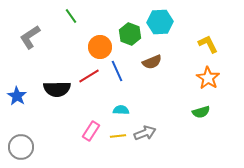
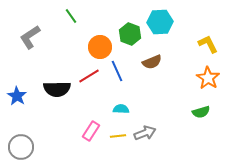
cyan semicircle: moved 1 px up
